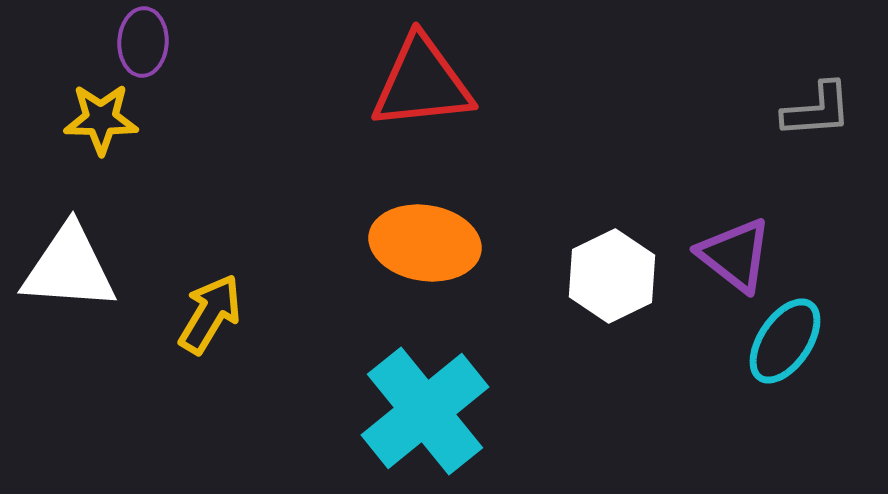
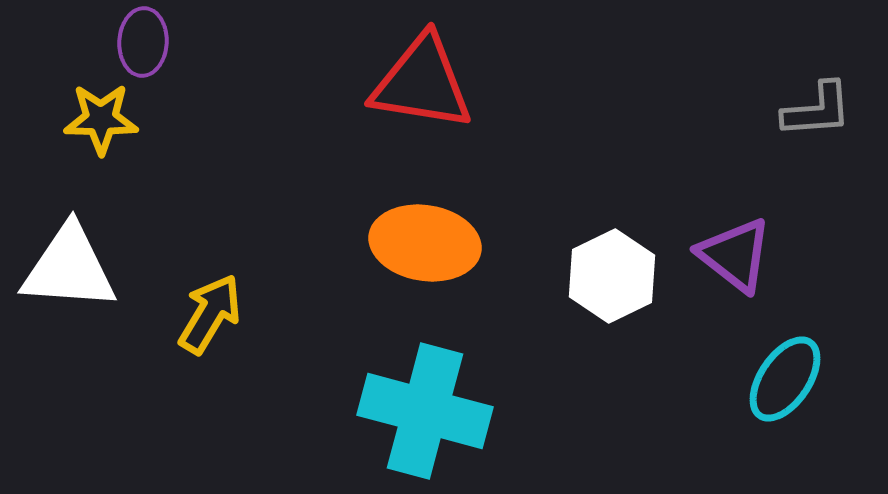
red triangle: rotated 15 degrees clockwise
cyan ellipse: moved 38 px down
cyan cross: rotated 36 degrees counterclockwise
